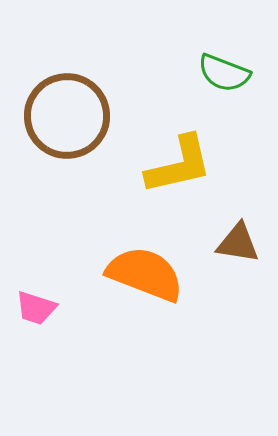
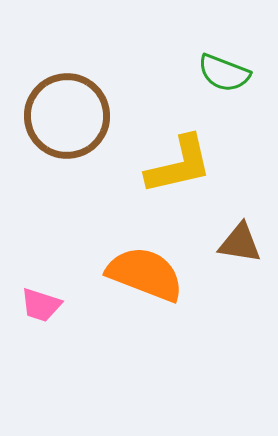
brown triangle: moved 2 px right
pink trapezoid: moved 5 px right, 3 px up
